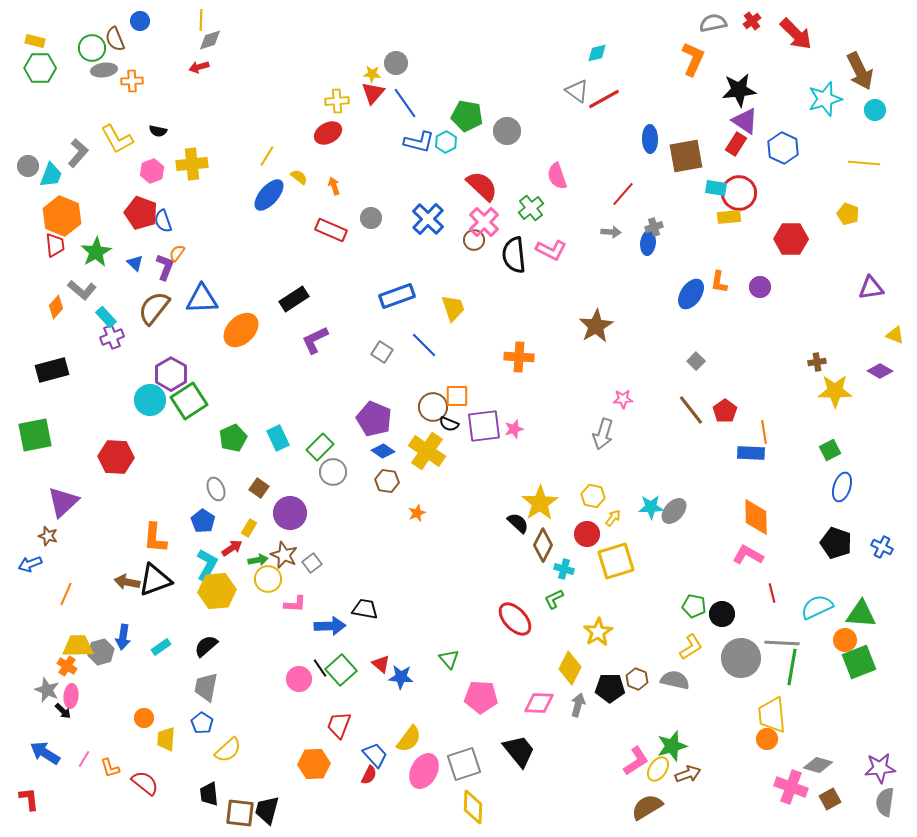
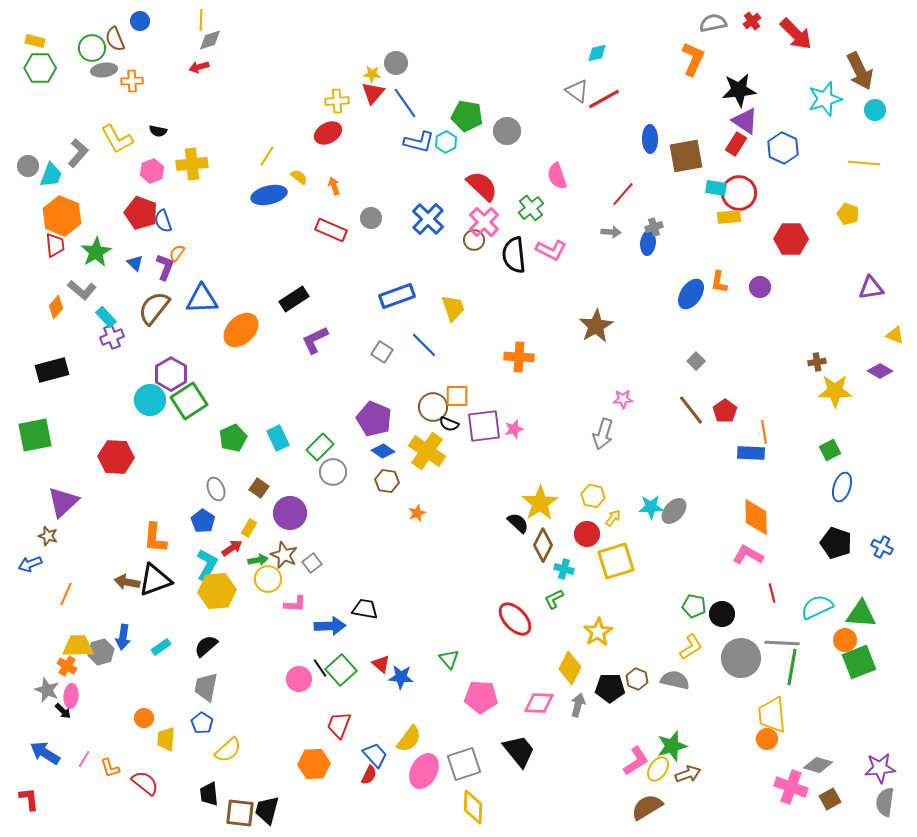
blue ellipse at (269, 195): rotated 36 degrees clockwise
